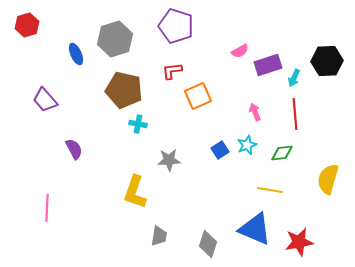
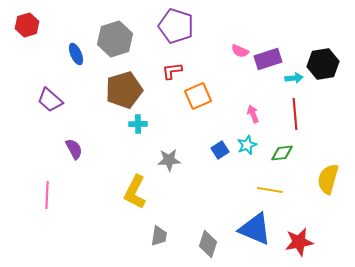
pink semicircle: rotated 54 degrees clockwise
black hexagon: moved 4 px left, 3 px down; rotated 8 degrees counterclockwise
purple rectangle: moved 6 px up
cyan arrow: rotated 120 degrees counterclockwise
brown pentagon: rotated 30 degrees counterclockwise
purple trapezoid: moved 5 px right; rotated 8 degrees counterclockwise
pink arrow: moved 2 px left, 2 px down
cyan cross: rotated 12 degrees counterclockwise
yellow L-shape: rotated 8 degrees clockwise
pink line: moved 13 px up
